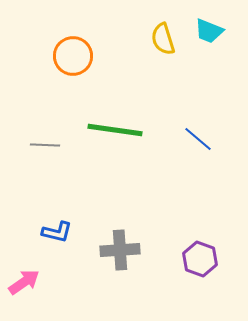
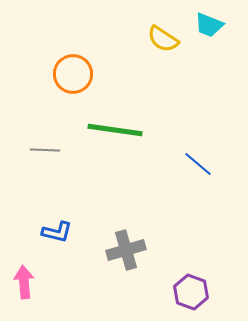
cyan trapezoid: moved 6 px up
yellow semicircle: rotated 40 degrees counterclockwise
orange circle: moved 18 px down
blue line: moved 25 px down
gray line: moved 5 px down
gray cross: moved 6 px right; rotated 12 degrees counterclockwise
purple hexagon: moved 9 px left, 33 px down
pink arrow: rotated 60 degrees counterclockwise
